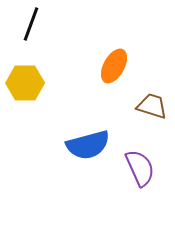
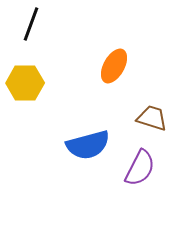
brown trapezoid: moved 12 px down
purple semicircle: rotated 51 degrees clockwise
